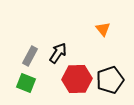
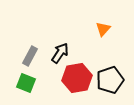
orange triangle: rotated 21 degrees clockwise
black arrow: moved 2 px right
red hexagon: moved 1 px up; rotated 8 degrees counterclockwise
